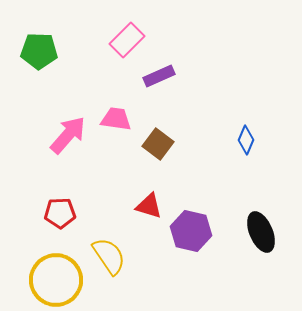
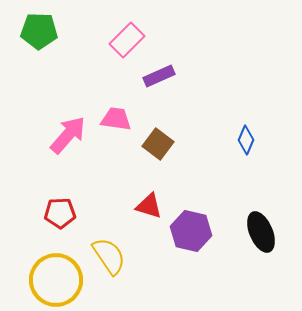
green pentagon: moved 20 px up
